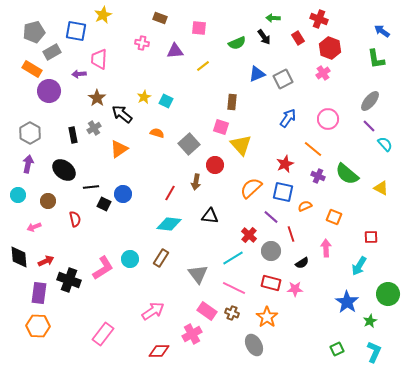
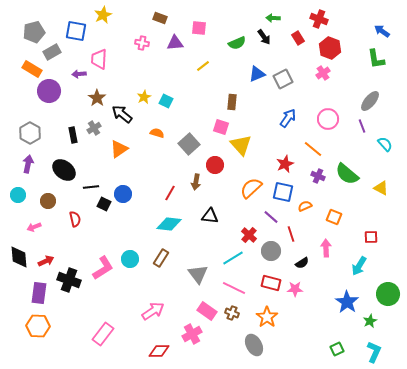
purple triangle at (175, 51): moved 8 px up
purple line at (369, 126): moved 7 px left; rotated 24 degrees clockwise
